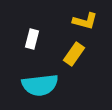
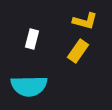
yellow rectangle: moved 4 px right, 3 px up
cyan semicircle: moved 11 px left, 1 px down; rotated 6 degrees clockwise
